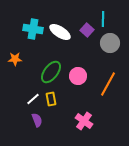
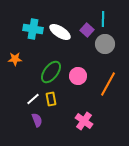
gray circle: moved 5 px left, 1 px down
